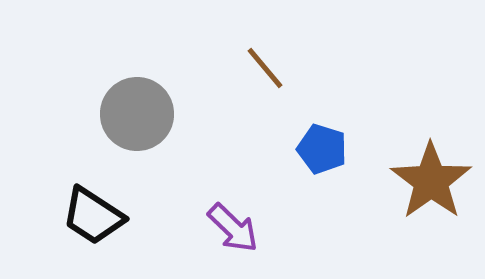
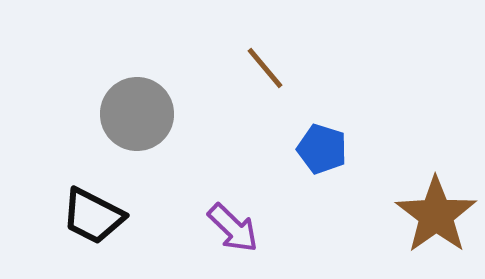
brown star: moved 5 px right, 34 px down
black trapezoid: rotated 6 degrees counterclockwise
